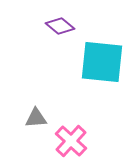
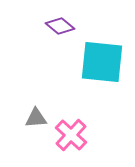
pink cross: moved 6 px up
